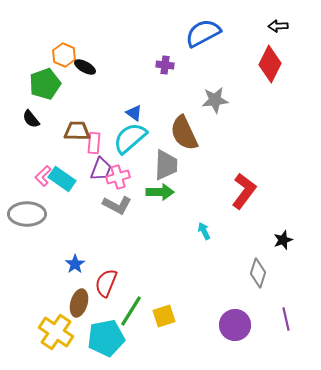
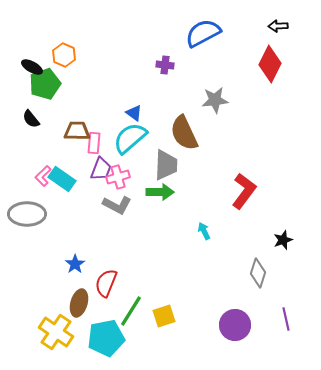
black ellipse: moved 53 px left
